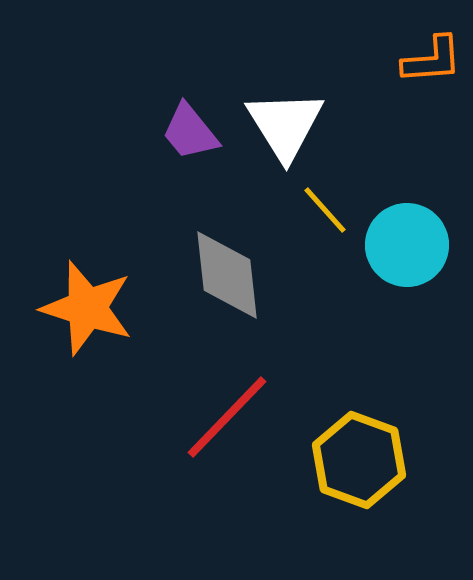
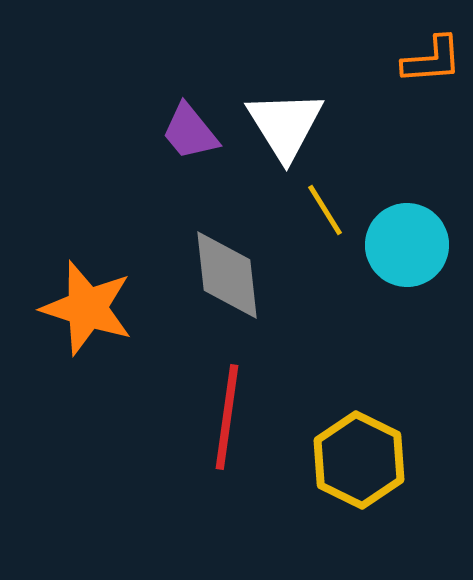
yellow line: rotated 10 degrees clockwise
red line: rotated 36 degrees counterclockwise
yellow hexagon: rotated 6 degrees clockwise
